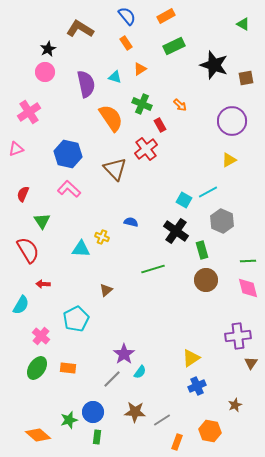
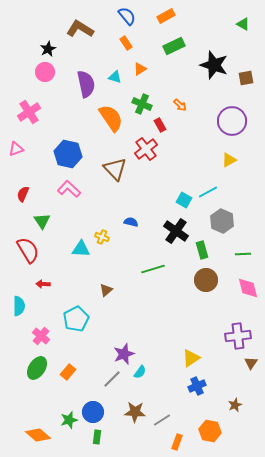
green line at (248, 261): moved 5 px left, 7 px up
cyan semicircle at (21, 305): moved 2 px left, 1 px down; rotated 30 degrees counterclockwise
purple star at (124, 354): rotated 15 degrees clockwise
orange rectangle at (68, 368): moved 4 px down; rotated 56 degrees counterclockwise
